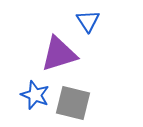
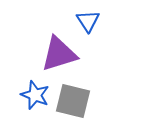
gray square: moved 2 px up
